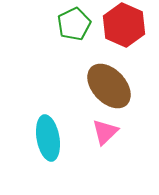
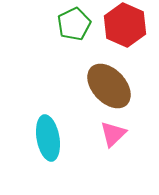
red hexagon: moved 1 px right
pink triangle: moved 8 px right, 2 px down
